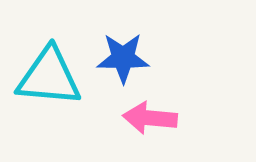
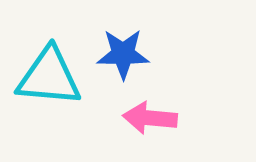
blue star: moved 4 px up
